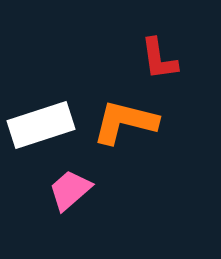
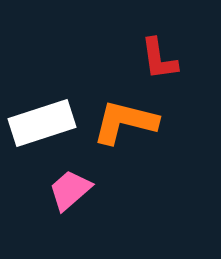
white rectangle: moved 1 px right, 2 px up
